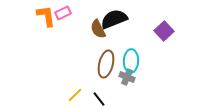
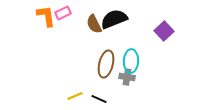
brown semicircle: moved 4 px left, 5 px up
gray cross: rotated 14 degrees counterclockwise
yellow line: moved 1 px down; rotated 21 degrees clockwise
black line: rotated 28 degrees counterclockwise
